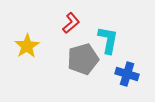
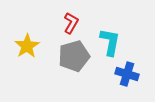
red L-shape: rotated 20 degrees counterclockwise
cyan L-shape: moved 2 px right, 2 px down
gray pentagon: moved 9 px left, 3 px up
